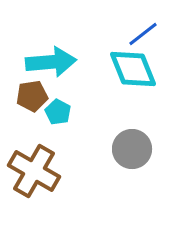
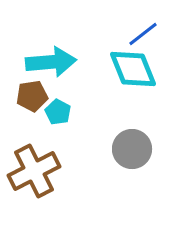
brown cross: rotated 33 degrees clockwise
